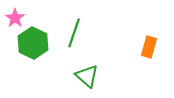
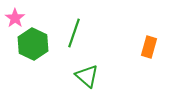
green hexagon: moved 1 px down
